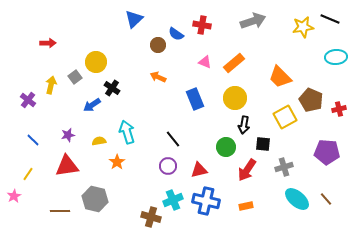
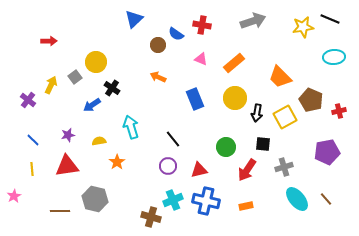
red arrow at (48, 43): moved 1 px right, 2 px up
cyan ellipse at (336, 57): moved 2 px left
pink triangle at (205, 62): moved 4 px left, 3 px up
yellow arrow at (51, 85): rotated 12 degrees clockwise
red cross at (339, 109): moved 2 px down
black arrow at (244, 125): moved 13 px right, 12 px up
cyan arrow at (127, 132): moved 4 px right, 5 px up
purple pentagon at (327, 152): rotated 15 degrees counterclockwise
yellow line at (28, 174): moved 4 px right, 5 px up; rotated 40 degrees counterclockwise
cyan ellipse at (297, 199): rotated 10 degrees clockwise
